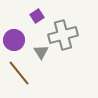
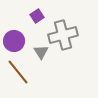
purple circle: moved 1 px down
brown line: moved 1 px left, 1 px up
